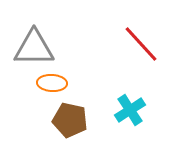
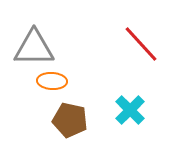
orange ellipse: moved 2 px up
cyan cross: rotated 12 degrees counterclockwise
